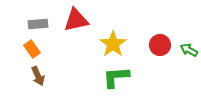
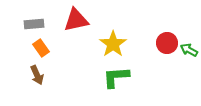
gray rectangle: moved 4 px left
red circle: moved 7 px right, 2 px up
orange rectangle: moved 9 px right, 1 px up
brown arrow: moved 1 px left, 1 px up
